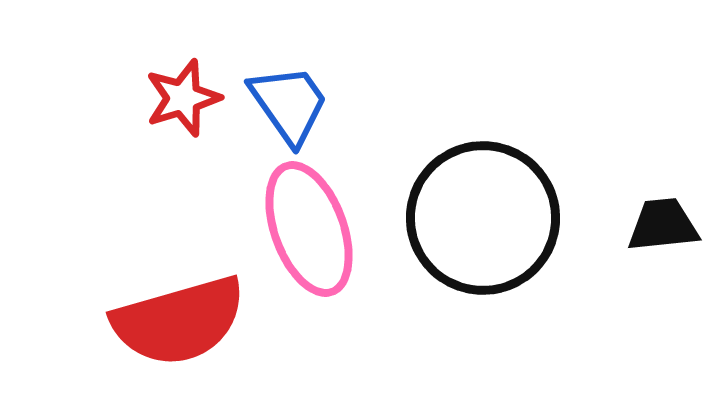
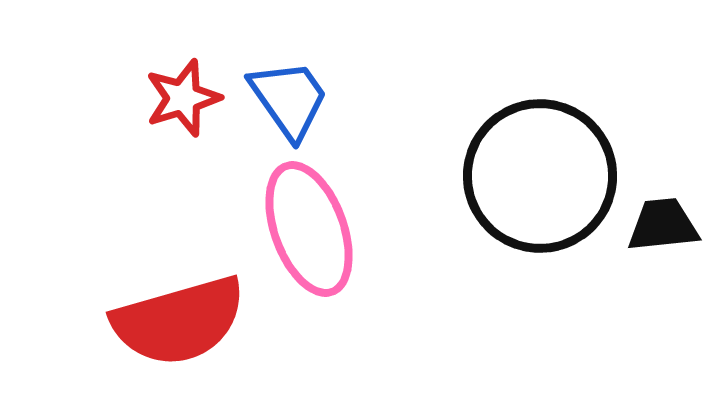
blue trapezoid: moved 5 px up
black circle: moved 57 px right, 42 px up
